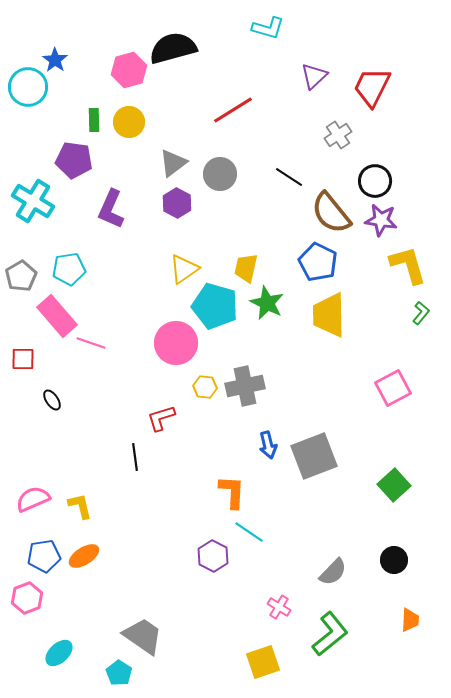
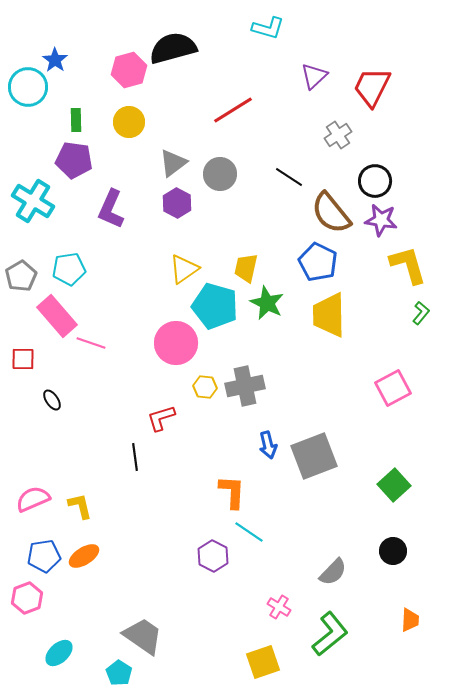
green rectangle at (94, 120): moved 18 px left
black circle at (394, 560): moved 1 px left, 9 px up
